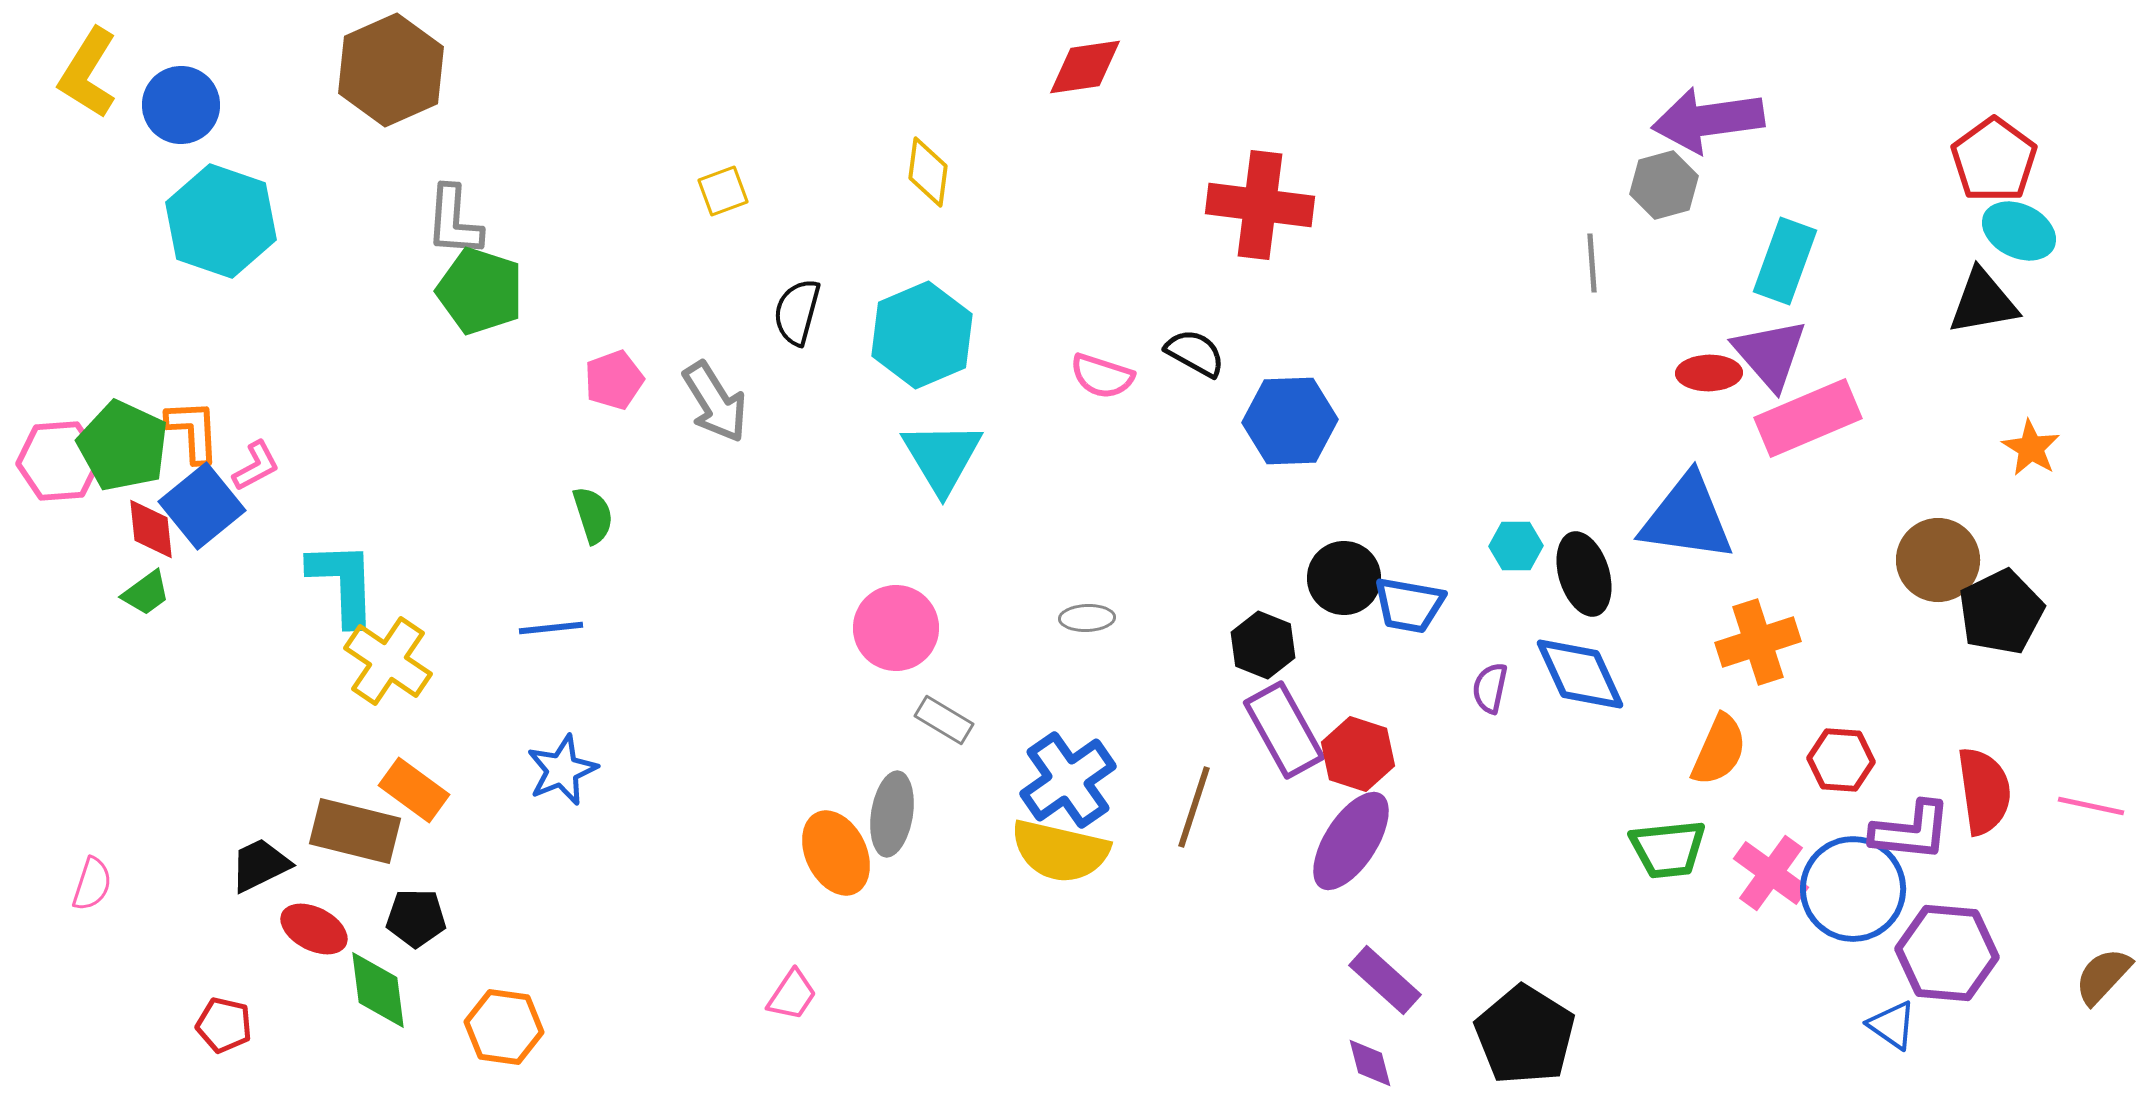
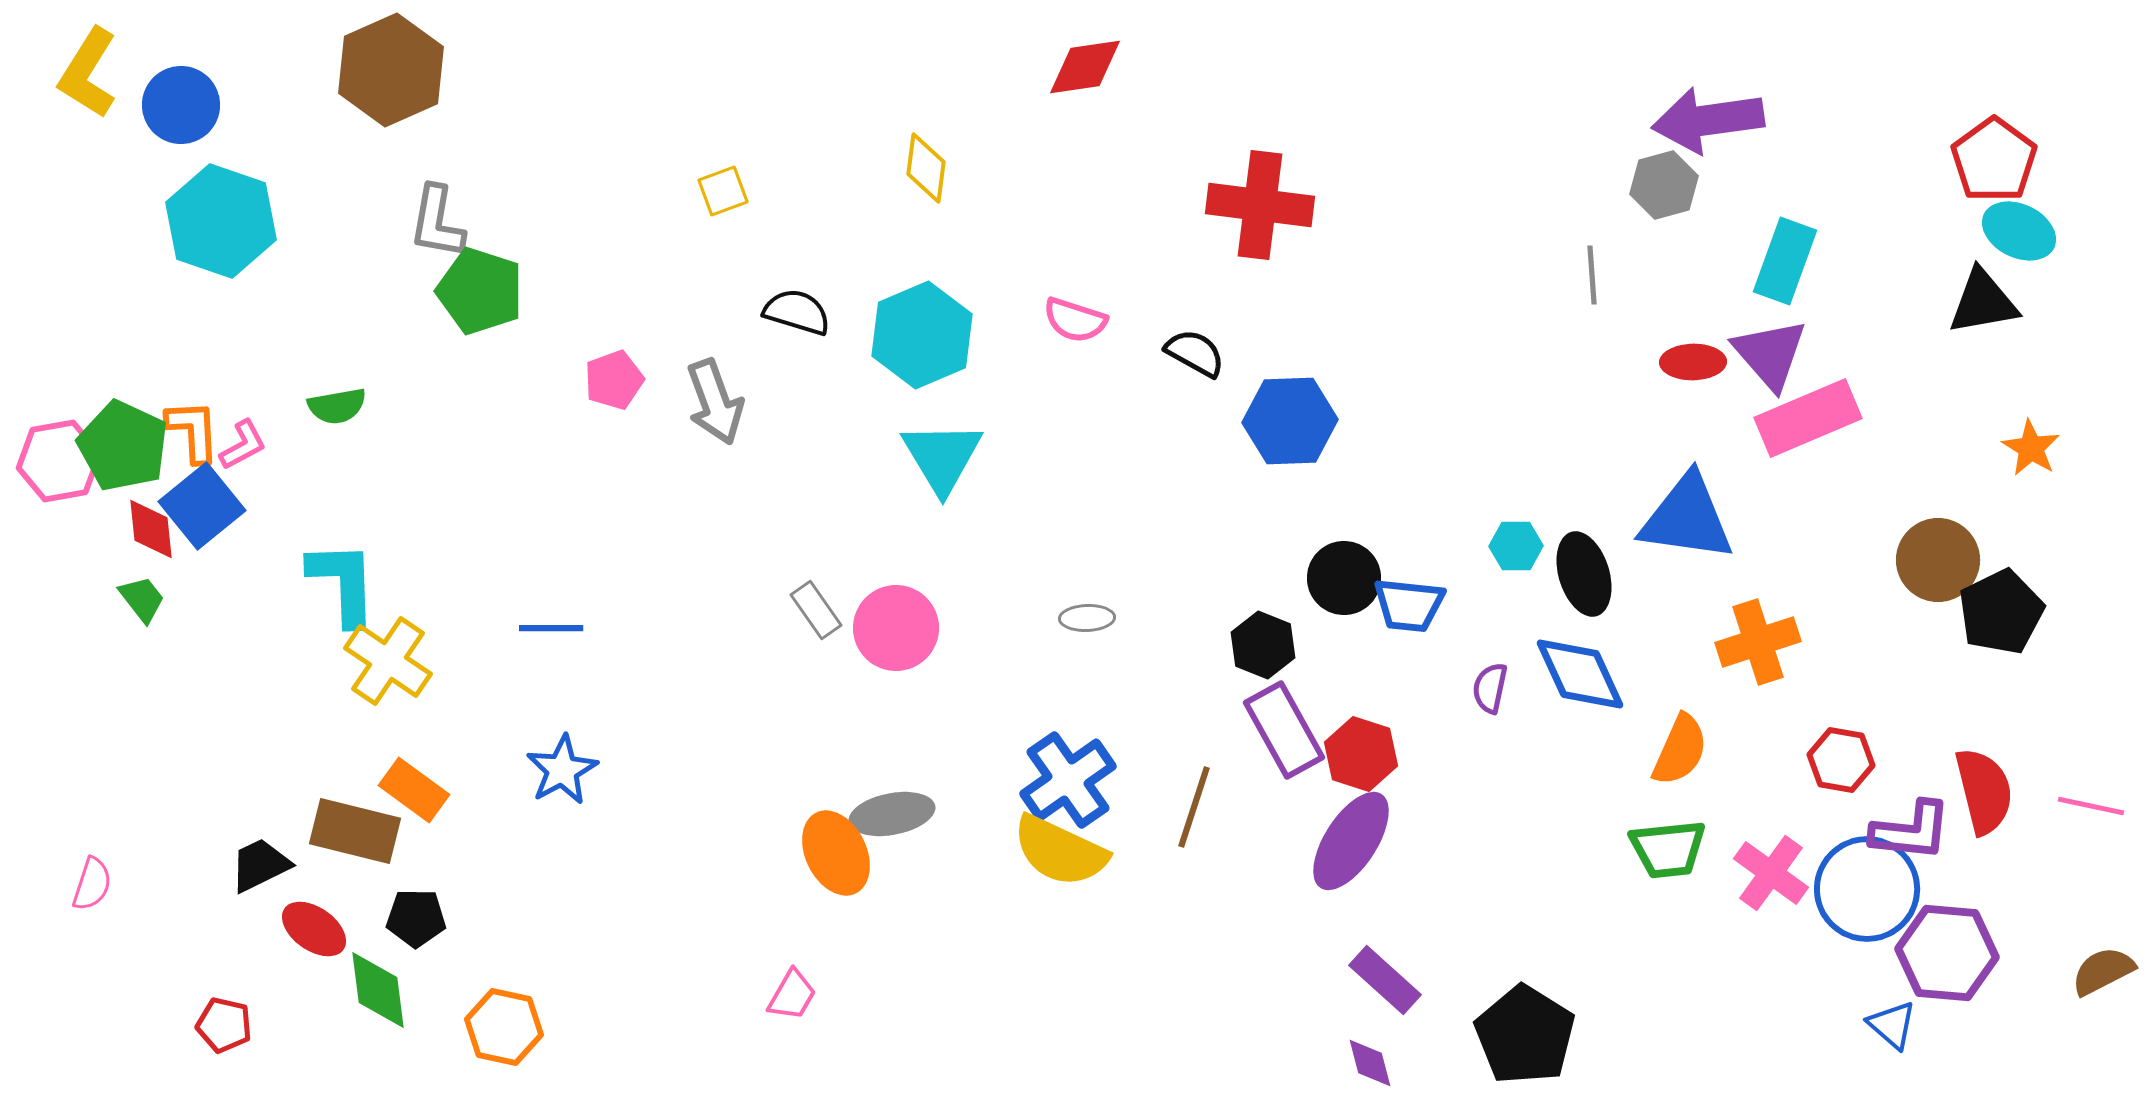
yellow diamond at (928, 172): moved 2 px left, 4 px up
gray L-shape at (454, 221): moved 17 px left, 1 px down; rotated 6 degrees clockwise
gray line at (1592, 263): moved 12 px down
black semicircle at (797, 312): rotated 92 degrees clockwise
red ellipse at (1709, 373): moved 16 px left, 11 px up
pink semicircle at (1102, 376): moved 27 px left, 56 px up
gray arrow at (715, 402): rotated 12 degrees clockwise
pink hexagon at (59, 461): rotated 6 degrees counterclockwise
pink L-shape at (256, 466): moved 13 px left, 21 px up
green semicircle at (593, 515): moved 256 px left, 109 px up; rotated 98 degrees clockwise
green trapezoid at (146, 593): moved 4 px left, 6 px down; rotated 92 degrees counterclockwise
blue trapezoid at (1409, 605): rotated 4 degrees counterclockwise
blue line at (551, 628): rotated 6 degrees clockwise
gray rectangle at (944, 720): moved 128 px left, 110 px up; rotated 24 degrees clockwise
orange semicircle at (1719, 750): moved 39 px left
red hexagon at (1358, 754): moved 3 px right
red hexagon at (1841, 760): rotated 6 degrees clockwise
blue star at (562, 770): rotated 6 degrees counterclockwise
red semicircle at (1984, 791): rotated 6 degrees counterclockwise
gray ellipse at (892, 814): rotated 70 degrees clockwise
yellow semicircle at (1060, 851): rotated 12 degrees clockwise
blue circle at (1853, 889): moved 14 px right
red ellipse at (314, 929): rotated 8 degrees clockwise
brown semicircle at (2103, 976): moved 5 px up; rotated 20 degrees clockwise
pink trapezoid at (792, 995): rotated 4 degrees counterclockwise
blue triangle at (1892, 1025): rotated 6 degrees clockwise
orange hexagon at (504, 1027): rotated 4 degrees clockwise
